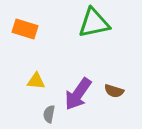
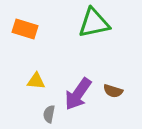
brown semicircle: moved 1 px left
